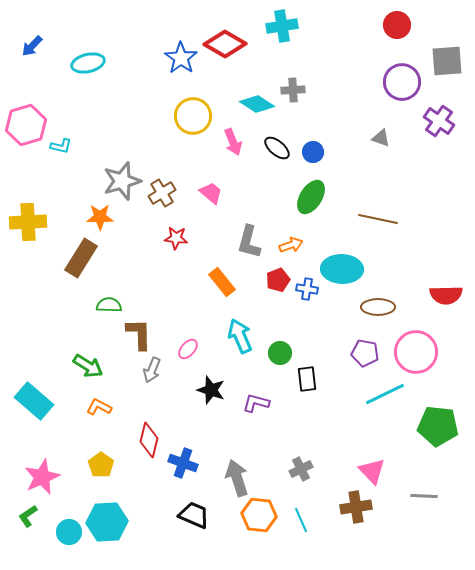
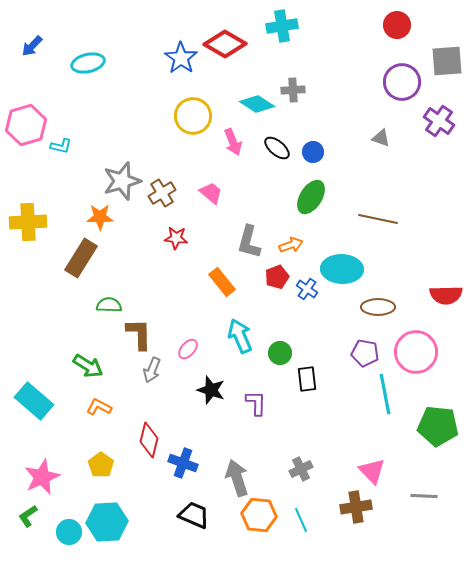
red pentagon at (278, 280): moved 1 px left, 3 px up
blue cross at (307, 289): rotated 25 degrees clockwise
cyan line at (385, 394): rotated 75 degrees counterclockwise
purple L-shape at (256, 403): rotated 76 degrees clockwise
